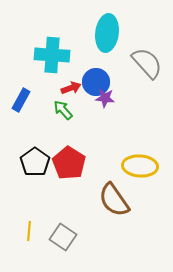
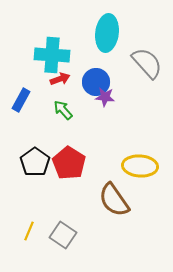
red arrow: moved 11 px left, 9 px up
purple star: moved 1 px up
yellow line: rotated 18 degrees clockwise
gray square: moved 2 px up
